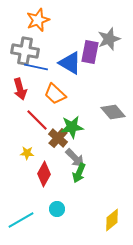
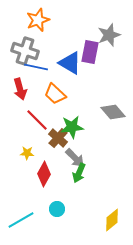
gray star: moved 4 px up
gray cross: rotated 8 degrees clockwise
